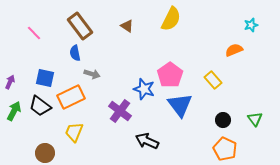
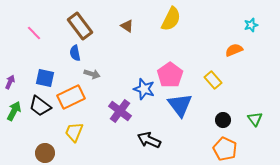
black arrow: moved 2 px right, 1 px up
